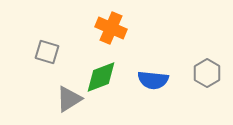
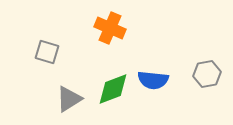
orange cross: moved 1 px left
gray hexagon: moved 1 px down; rotated 20 degrees clockwise
green diamond: moved 12 px right, 12 px down
